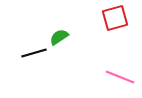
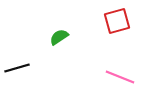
red square: moved 2 px right, 3 px down
black line: moved 17 px left, 15 px down
